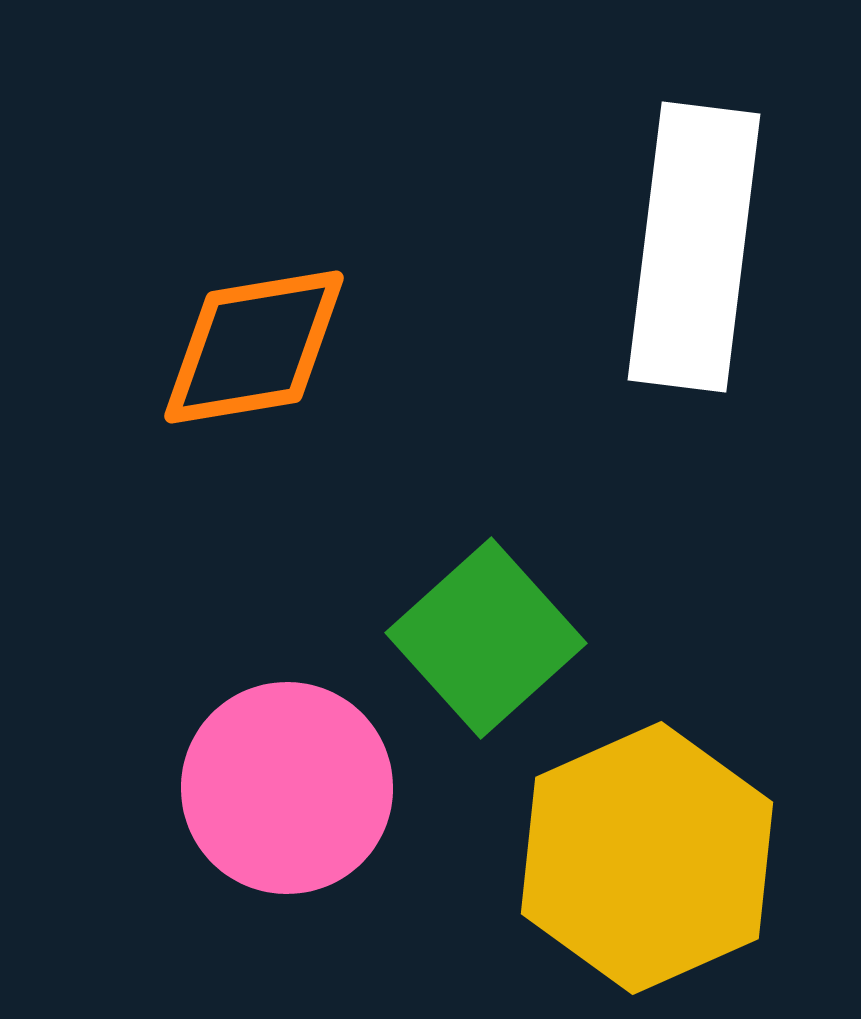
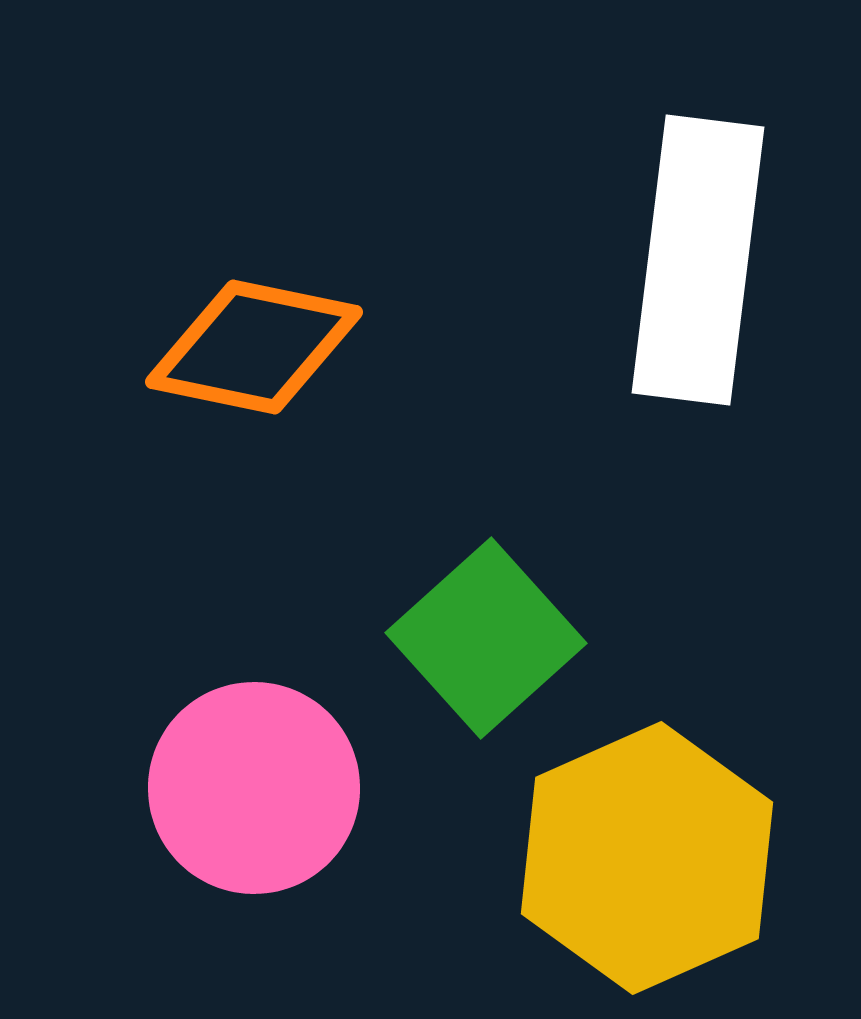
white rectangle: moved 4 px right, 13 px down
orange diamond: rotated 21 degrees clockwise
pink circle: moved 33 px left
